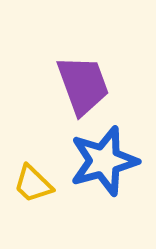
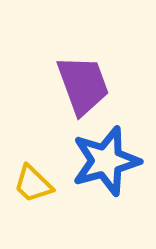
blue star: moved 2 px right
